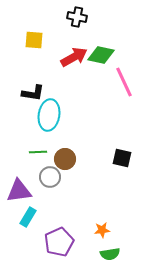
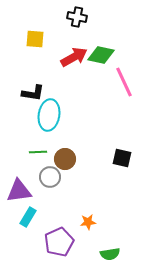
yellow square: moved 1 px right, 1 px up
orange star: moved 14 px left, 8 px up
